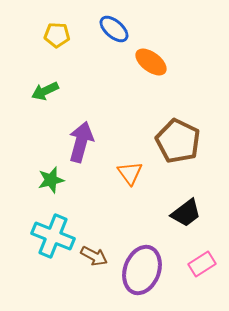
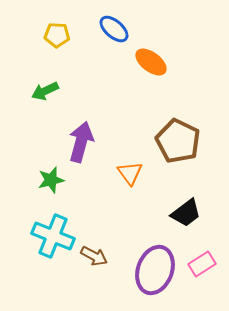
purple ellipse: moved 13 px right
